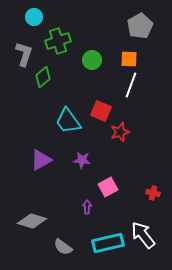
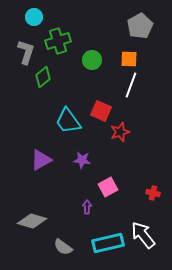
gray L-shape: moved 2 px right, 2 px up
